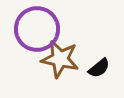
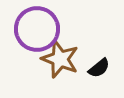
brown star: rotated 9 degrees clockwise
